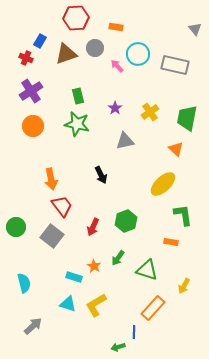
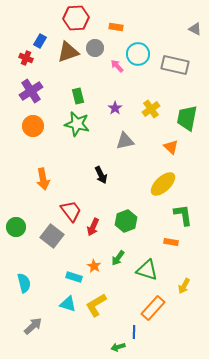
gray triangle at (195, 29): rotated 24 degrees counterclockwise
brown triangle at (66, 54): moved 2 px right, 2 px up
yellow cross at (150, 112): moved 1 px right, 3 px up
orange triangle at (176, 149): moved 5 px left, 2 px up
orange arrow at (51, 179): moved 8 px left
red trapezoid at (62, 206): moved 9 px right, 5 px down
